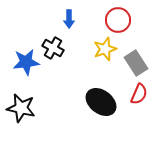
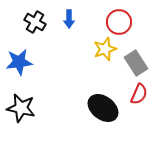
red circle: moved 1 px right, 2 px down
black cross: moved 18 px left, 26 px up
blue star: moved 7 px left
black ellipse: moved 2 px right, 6 px down
